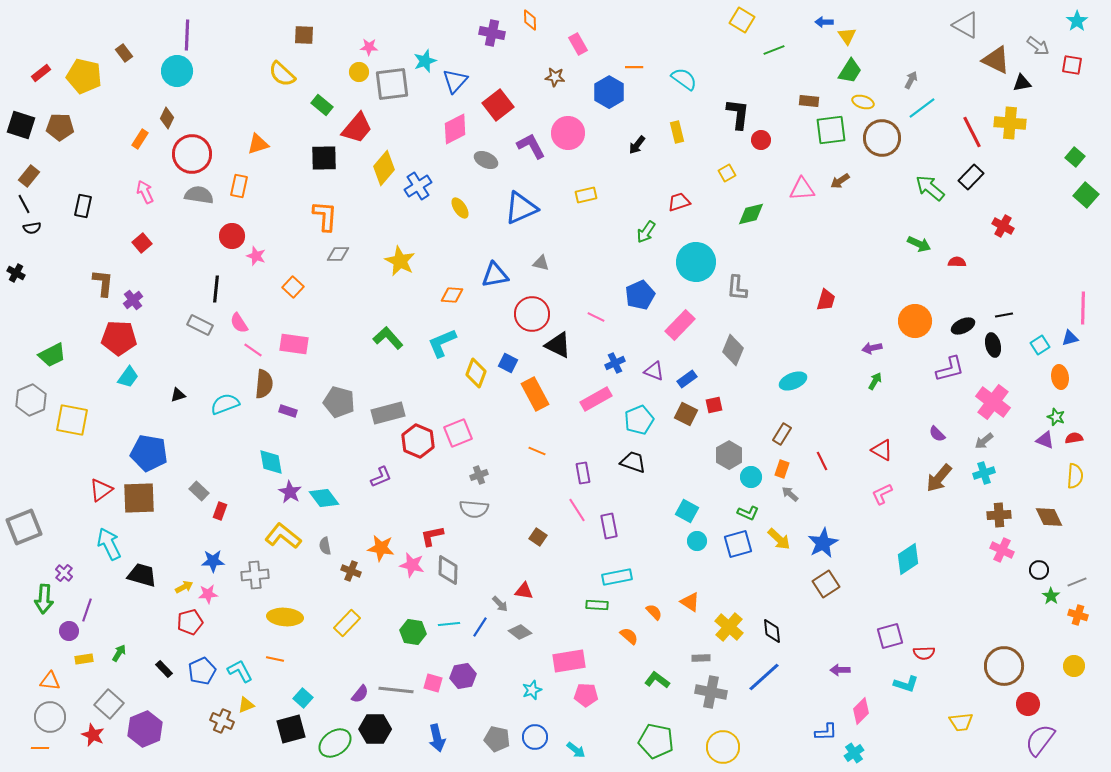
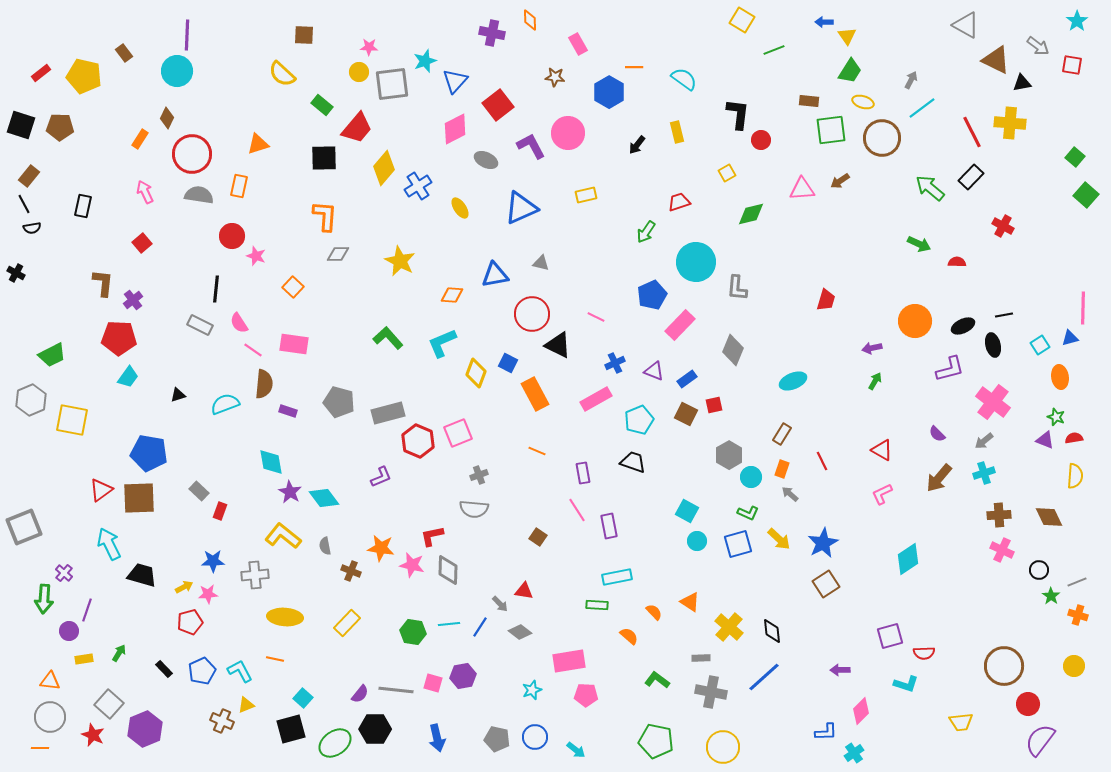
blue pentagon at (640, 295): moved 12 px right
